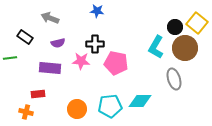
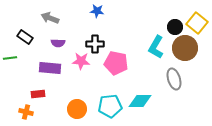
purple semicircle: rotated 16 degrees clockwise
